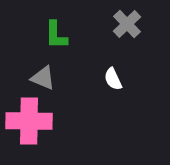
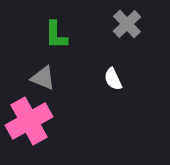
pink cross: rotated 30 degrees counterclockwise
